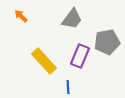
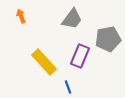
orange arrow: rotated 24 degrees clockwise
gray pentagon: moved 1 px right, 3 px up
yellow rectangle: moved 1 px down
blue line: rotated 16 degrees counterclockwise
